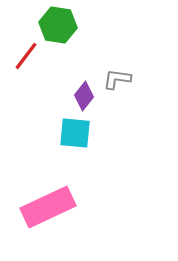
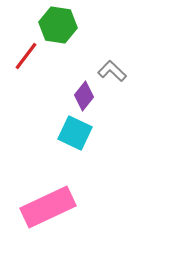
gray L-shape: moved 5 px left, 8 px up; rotated 36 degrees clockwise
cyan square: rotated 20 degrees clockwise
